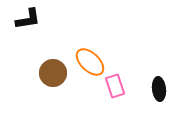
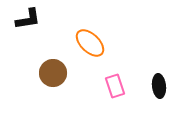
orange ellipse: moved 19 px up
black ellipse: moved 3 px up
